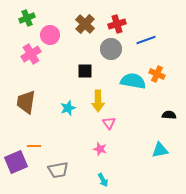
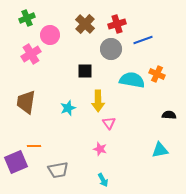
blue line: moved 3 px left
cyan semicircle: moved 1 px left, 1 px up
